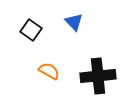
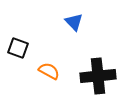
black square: moved 13 px left, 18 px down; rotated 15 degrees counterclockwise
